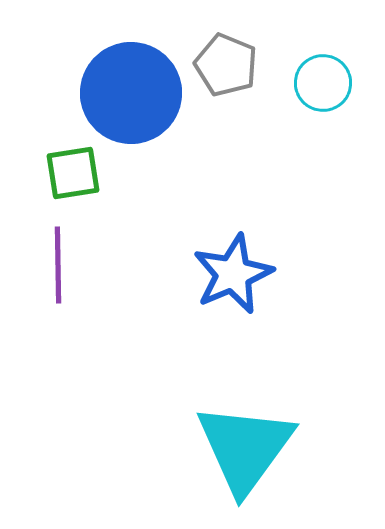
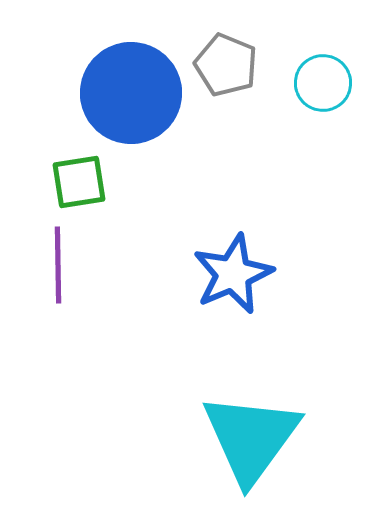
green square: moved 6 px right, 9 px down
cyan triangle: moved 6 px right, 10 px up
